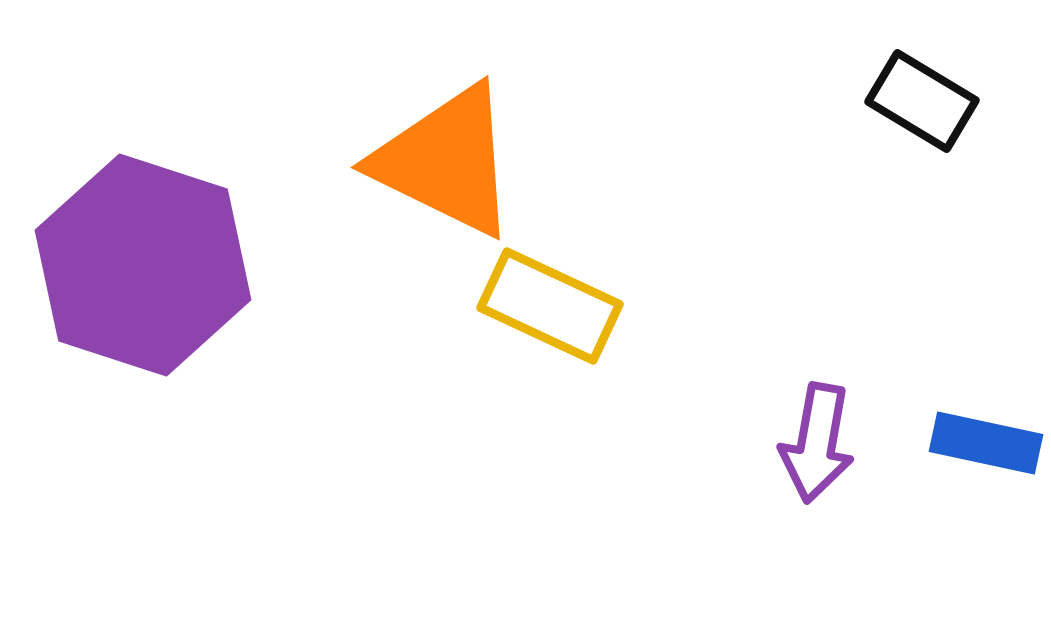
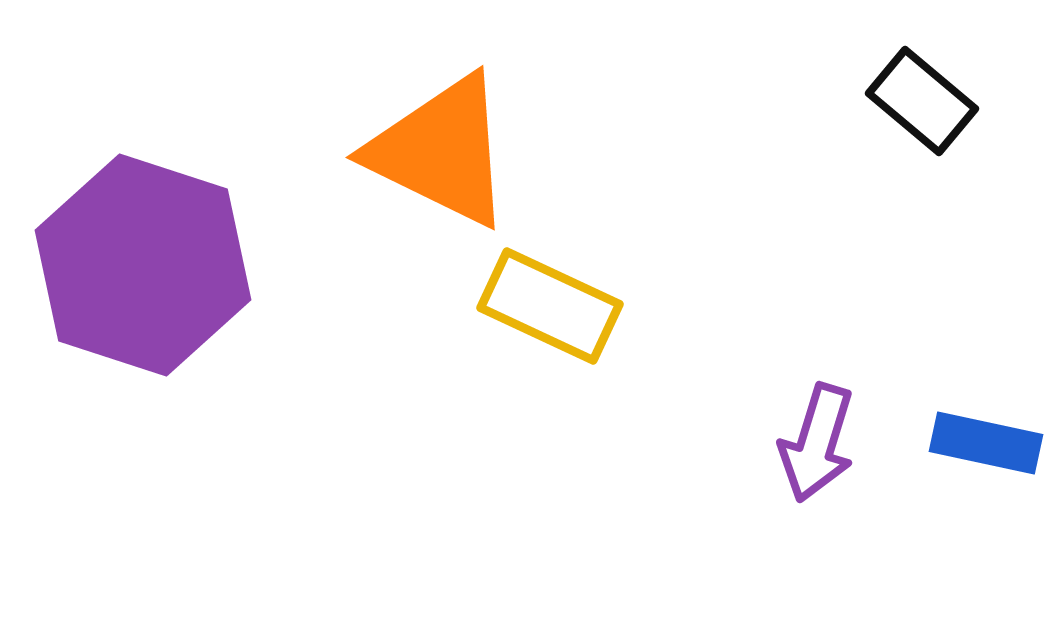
black rectangle: rotated 9 degrees clockwise
orange triangle: moved 5 px left, 10 px up
purple arrow: rotated 7 degrees clockwise
